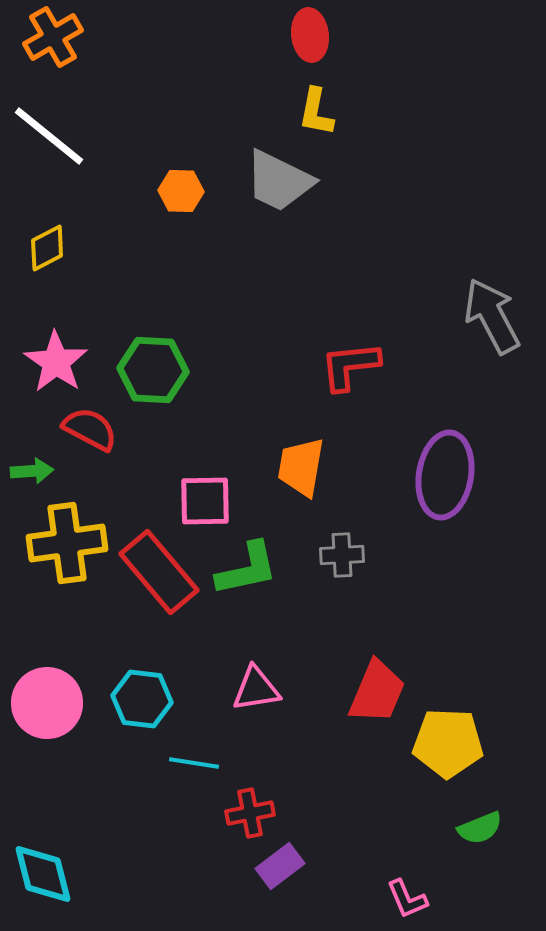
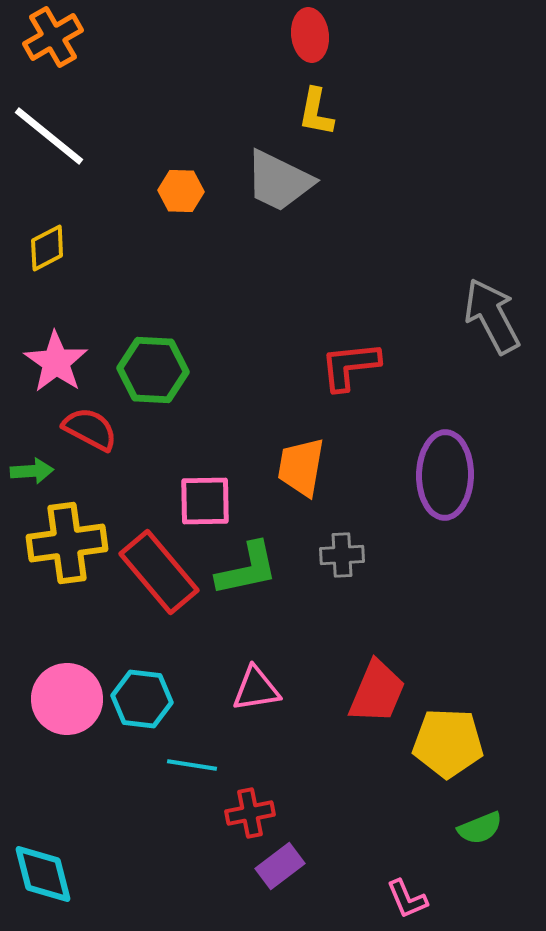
purple ellipse: rotated 8 degrees counterclockwise
pink circle: moved 20 px right, 4 px up
cyan line: moved 2 px left, 2 px down
